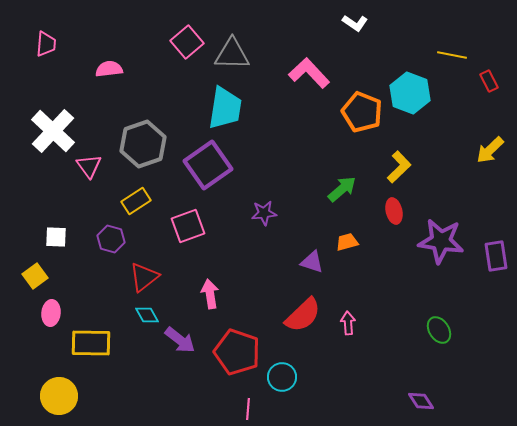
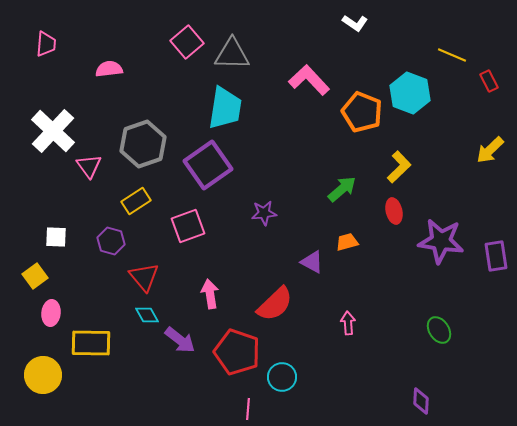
yellow line at (452, 55): rotated 12 degrees clockwise
pink L-shape at (309, 73): moved 7 px down
purple hexagon at (111, 239): moved 2 px down
purple triangle at (312, 262): rotated 10 degrees clockwise
red triangle at (144, 277): rotated 32 degrees counterclockwise
red semicircle at (303, 315): moved 28 px left, 11 px up
yellow circle at (59, 396): moved 16 px left, 21 px up
purple diamond at (421, 401): rotated 36 degrees clockwise
